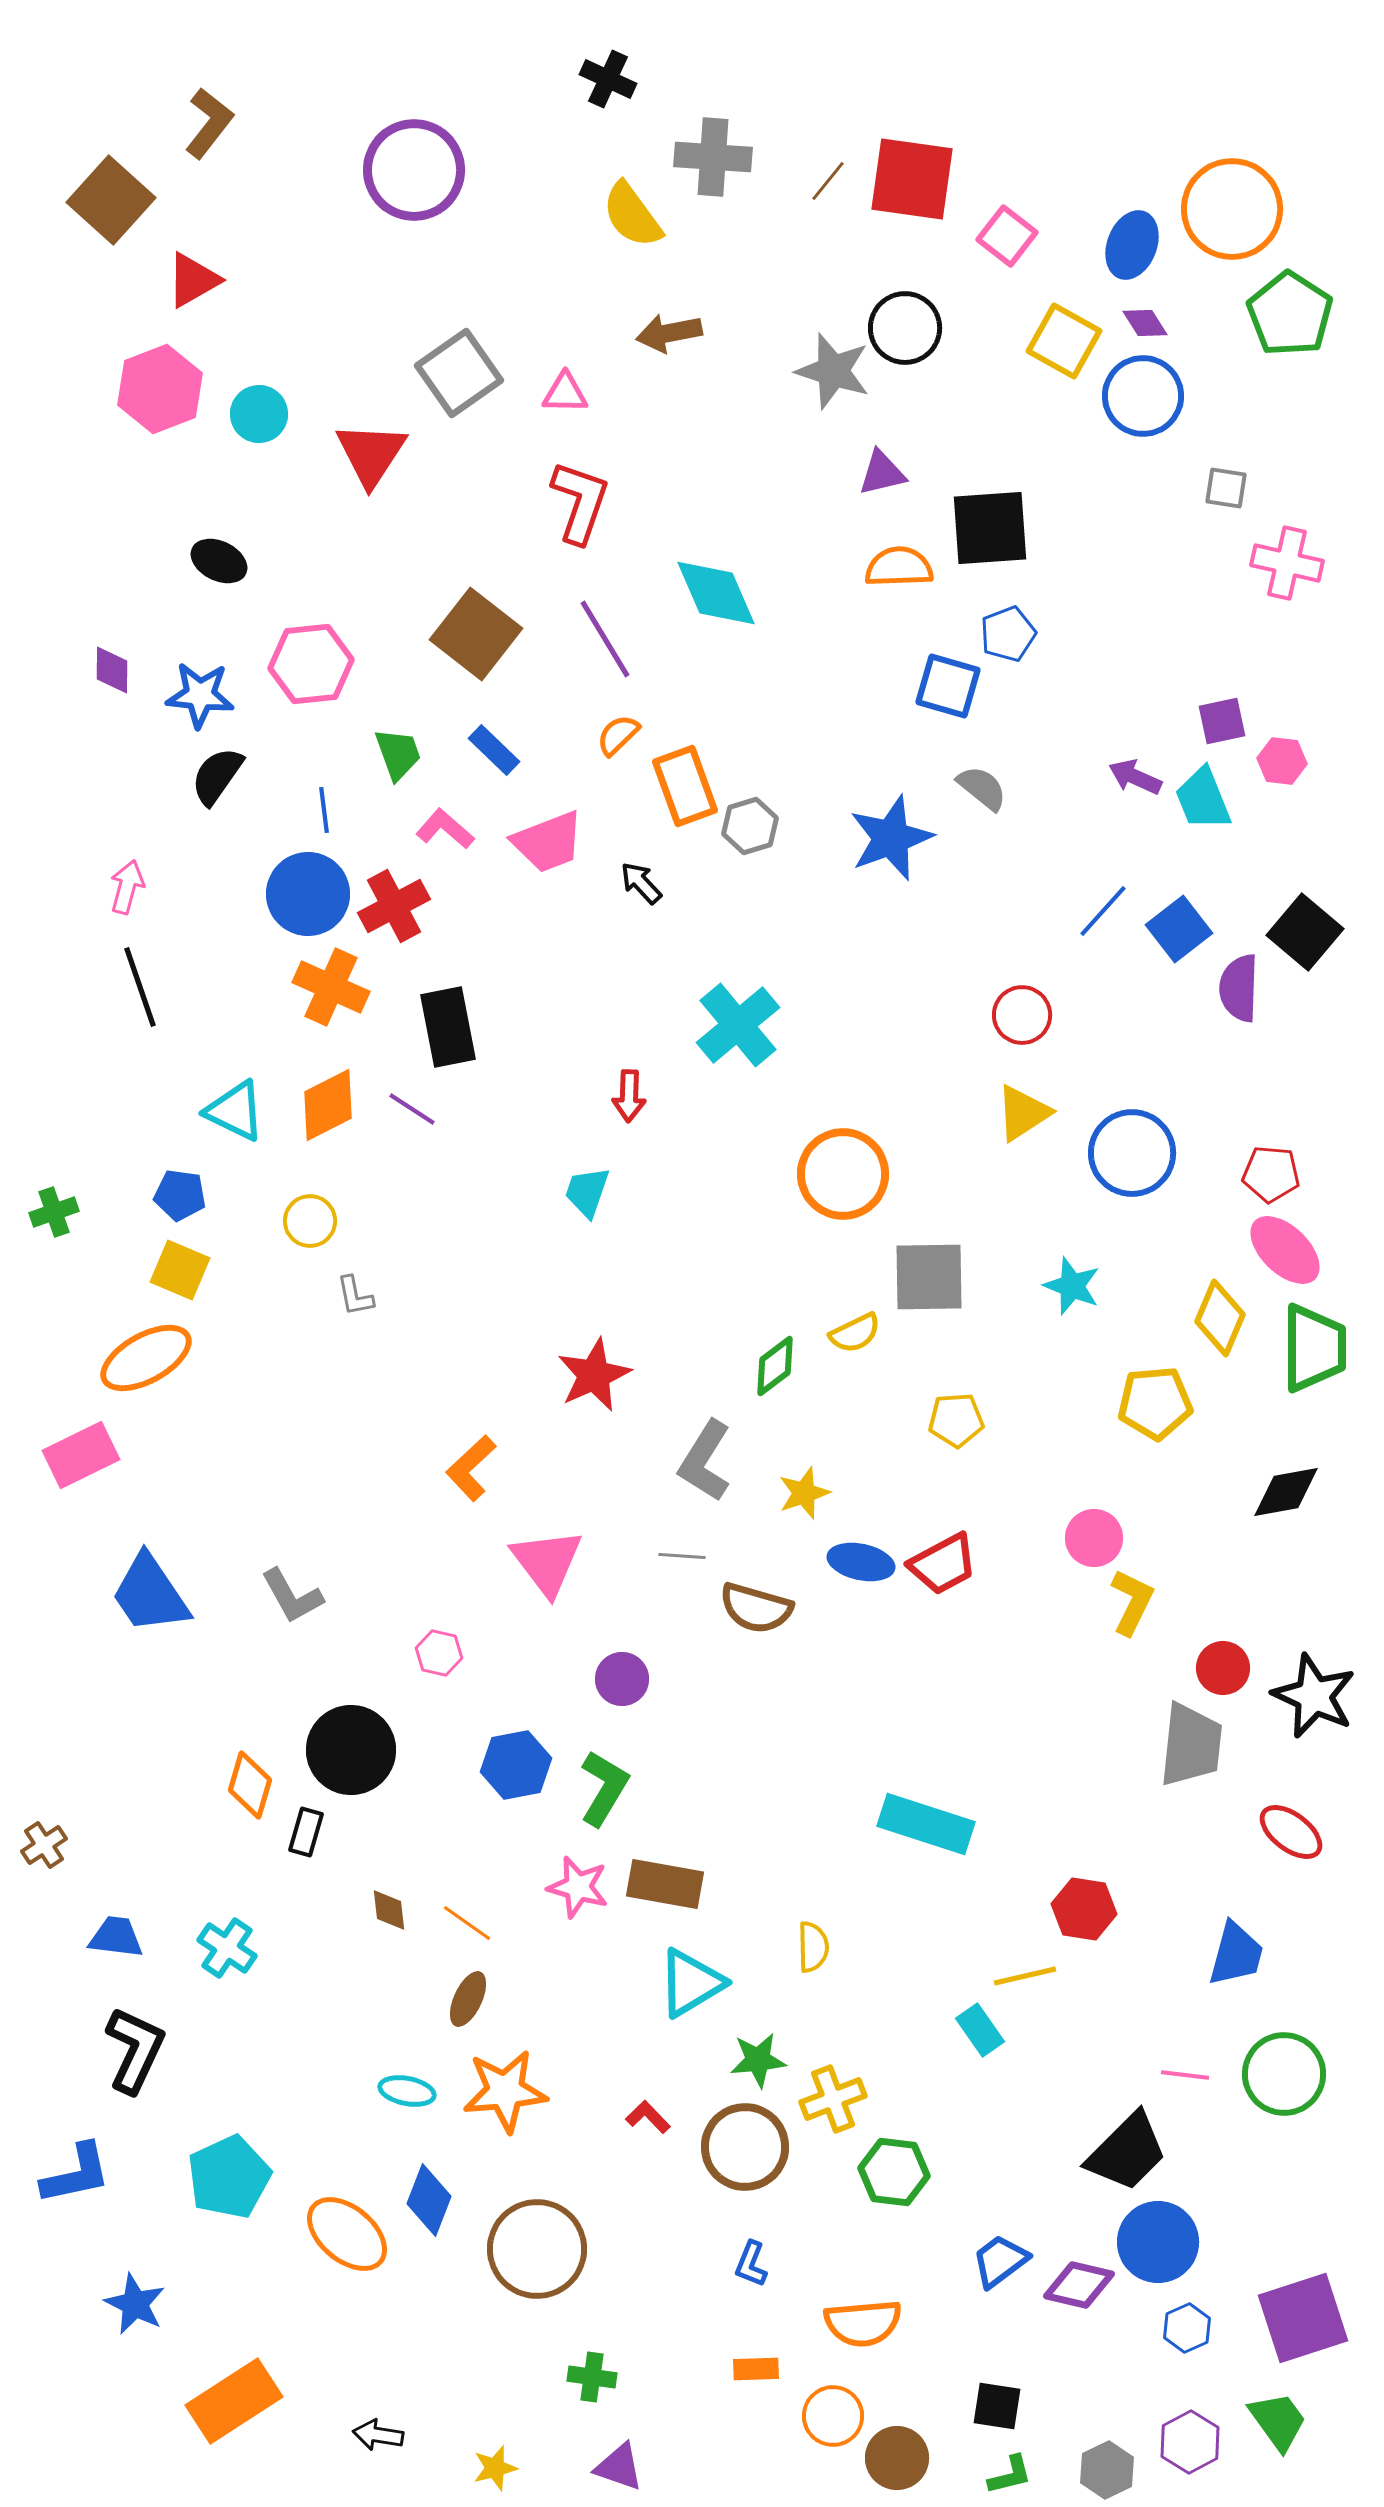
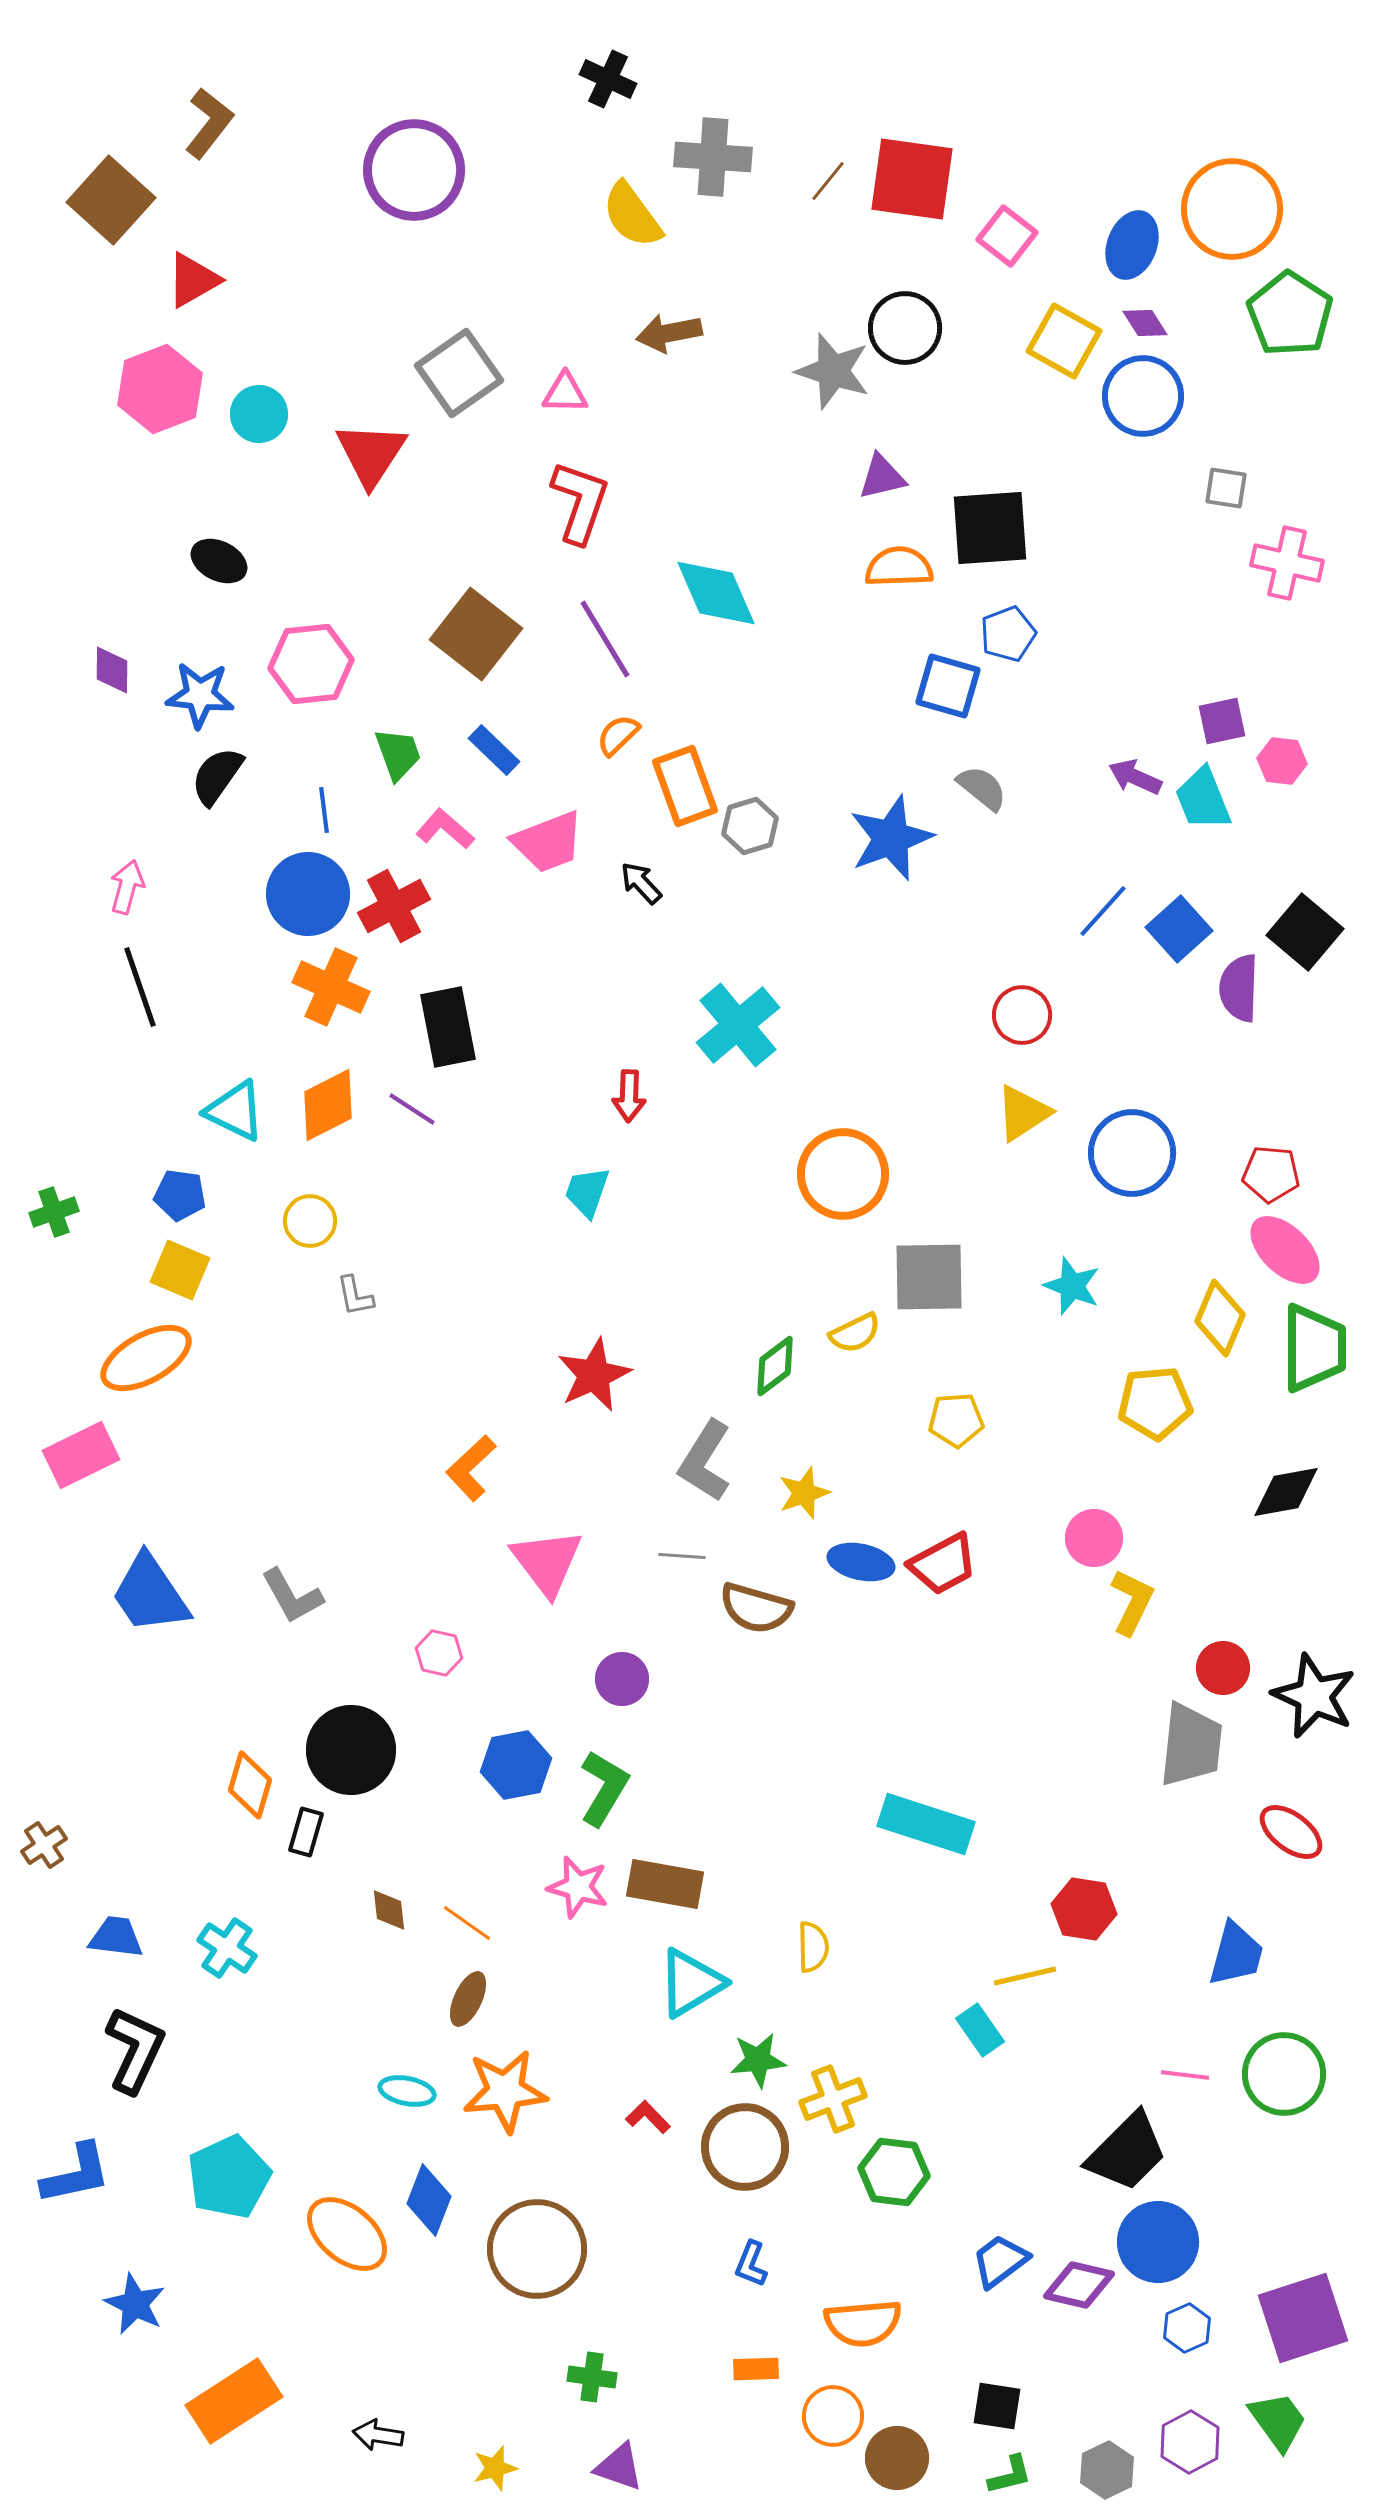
purple triangle at (882, 473): moved 4 px down
blue square at (1179, 929): rotated 4 degrees counterclockwise
